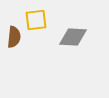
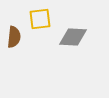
yellow square: moved 4 px right, 1 px up
